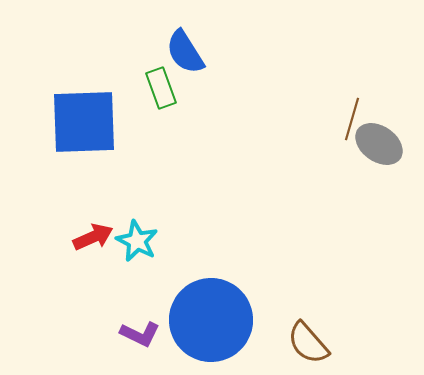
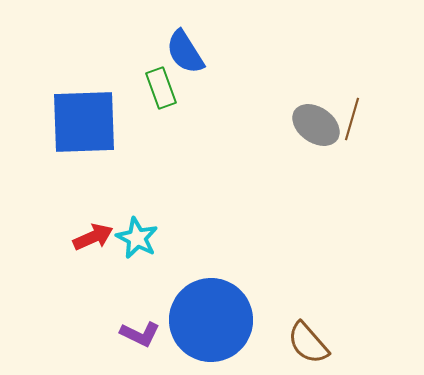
gray ellipse: moved 63 px left, 19 px up
cyan star: moved 3 px up
